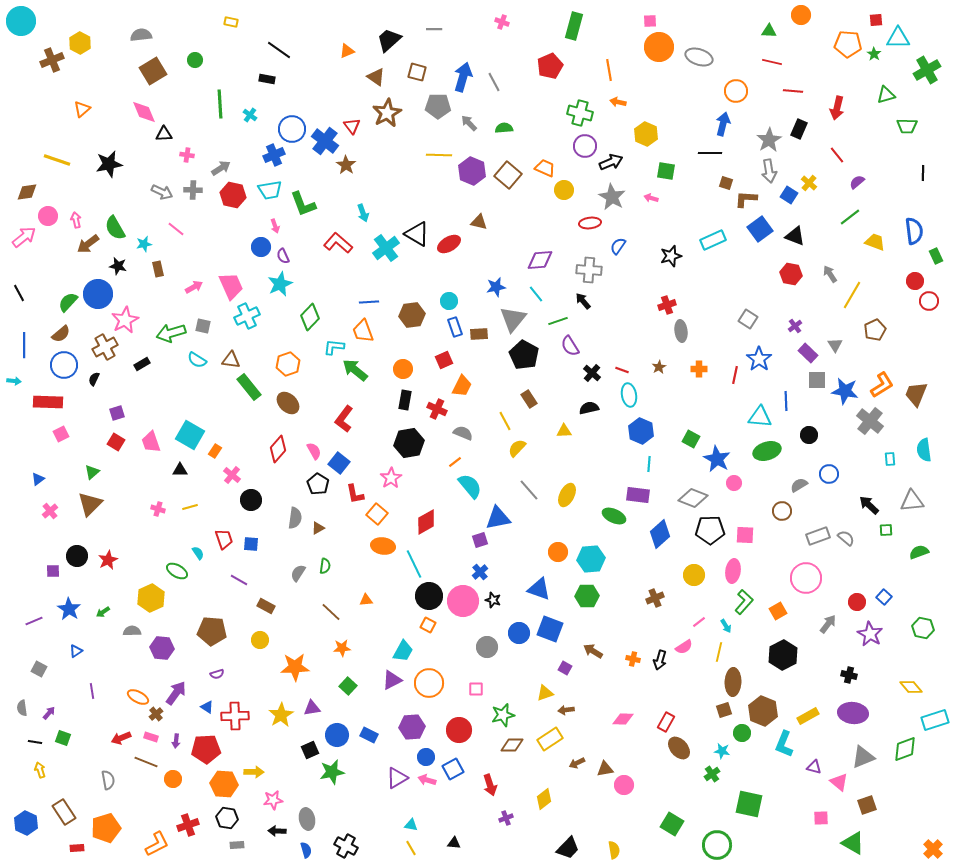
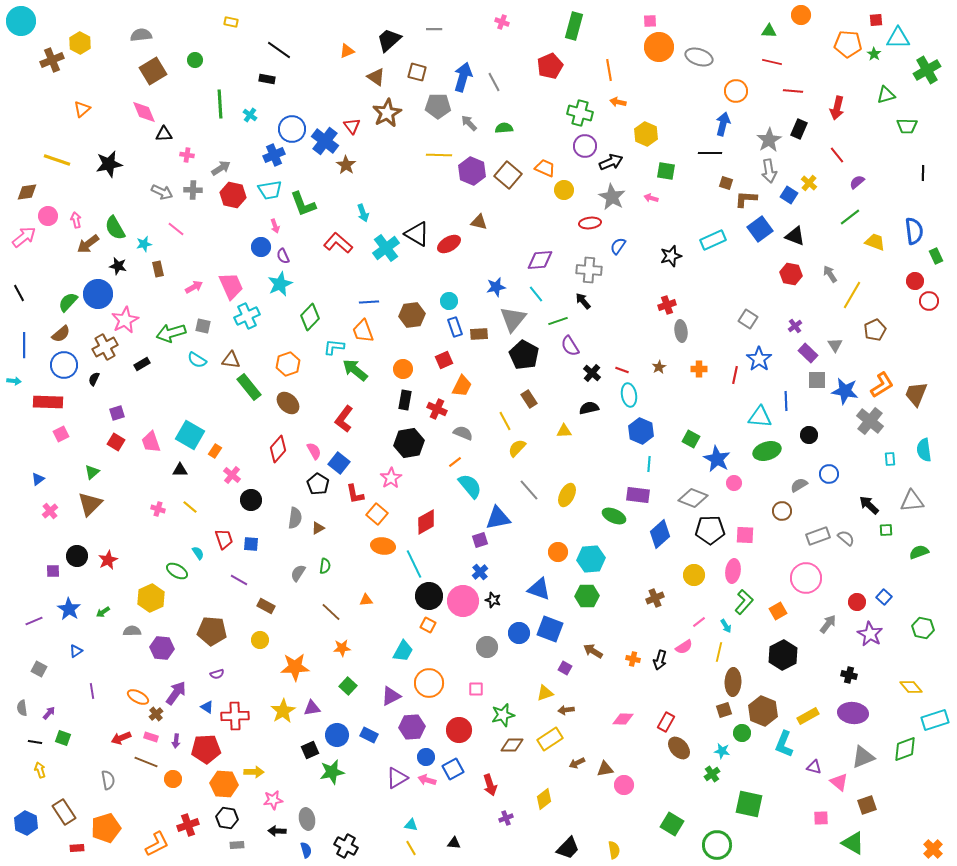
yellow line at (190, 507): rotated 56 degrees clockwise
purple triangle at (392, 680): moved 1 px left, 16 px down
yellow star at (281, 715): moved 2 px right, 4 px up
